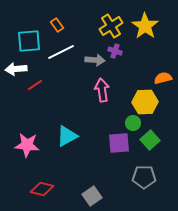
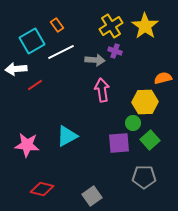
cyan square: moved 3 px right; rotated 25 degrees counterclockwise
